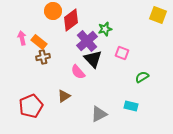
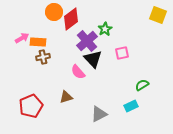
orange circle: moved 1 px right, 1 px down
red diamond: moved 1 px up
green star: rotated 16 degrees counterclockwise
pink arrow: rotated 72 degrees clockwise
orange rectangle: moved 1 px left; rotated 35 degrees counterclockwise
pink square: rotated 32 degrees counterclockwise
green semicircle: moved 8 px down
brown triangle: moved 2 px right, 1 px down; rotated 16 degrees clockwise
cyan rectangle: rotated 40 degrees counterclockwise
